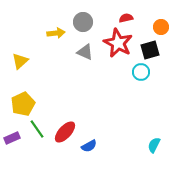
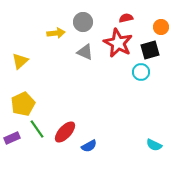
cyan semicircle: rotated 91 degrees counterclockwise
